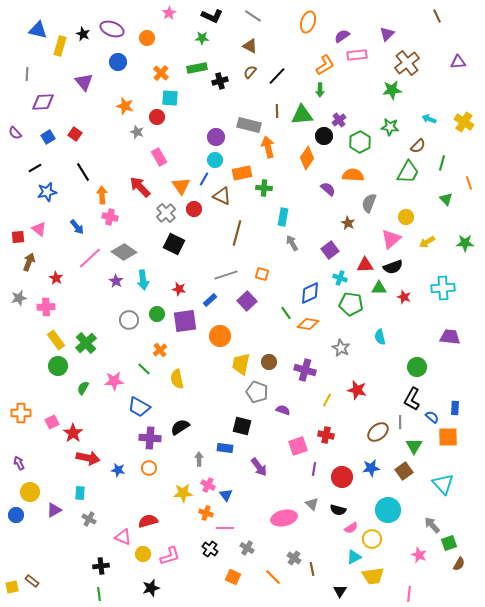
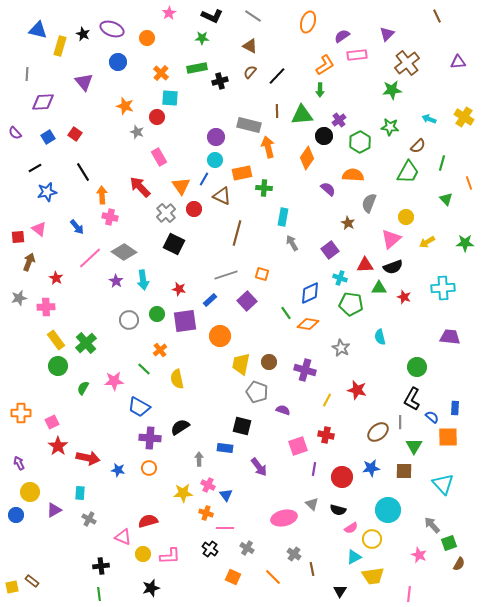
yellow cross at (464, 122): moved 5 px up
red star at (73, 433): moved 15 px left, 13 px down
brown square at (404, 471): rotated 36 degrees clockwise
pink L-shape at (170, 556): rotated 15 degrees clockwise
gray cross at (294, 558): moved 4 px up
